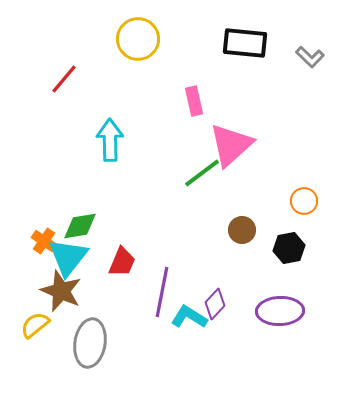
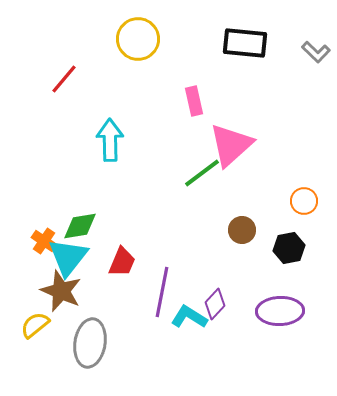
gray L-shape: moved 6 px right, 5 px up
